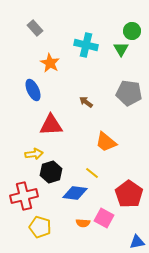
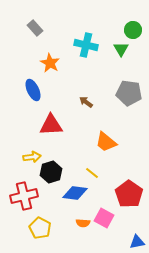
green circle: moved 1 px right, 1 px up
yellow arrow: moved 2 px left, 3 px down
yellow pentagon: moved 1 px down; rotated 10 degrees clockwise
